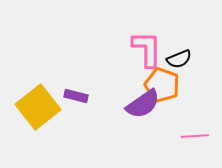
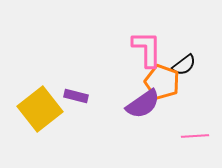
black semicircle: moved 5 px right, 6 px down; rotated 15 degrees counterclockwise
orange pentagon: moved 3 px up
yellow square: moved 2 px right, 2 px down
